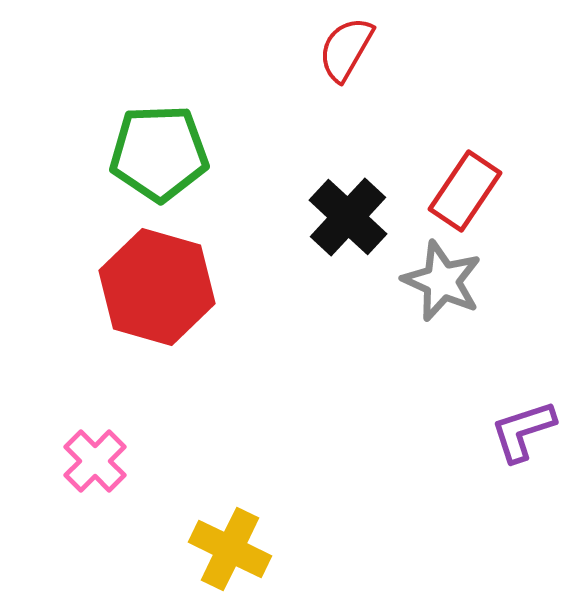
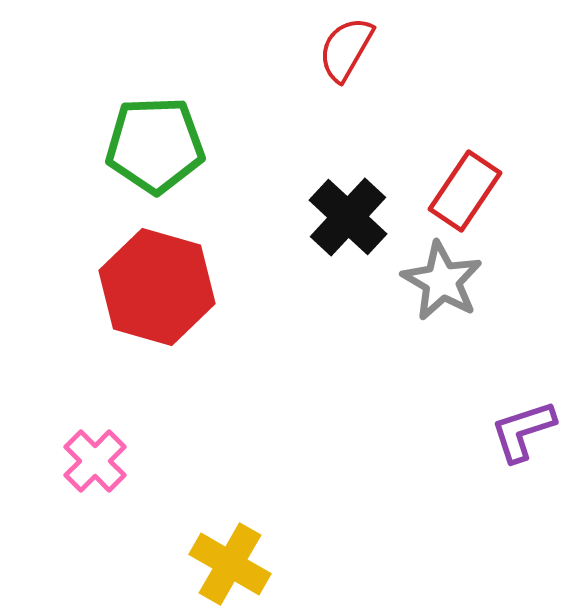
green pentagon: moved 4 px left, 8 px up
gray star: rotated 6 degrees clockwise
yellow cross: moved 15 px down; rotated 4 degrees clockwise
